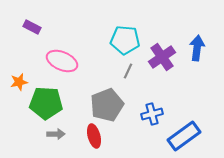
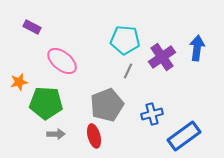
pink ellipse: rotated 16 degrees clockwise
